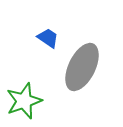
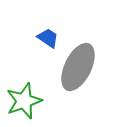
gray ellipse: moved 4 px left
